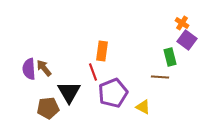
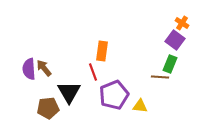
purple square: moved 12 px left
green rectangle: moved 7 px down; rotated 36 degrees clockwise
purple pentagon: moved 1 px right, 2 px down
yellow triangle: moved 3 px left, 1 px up; rotated 21 degrees counterclockwise
